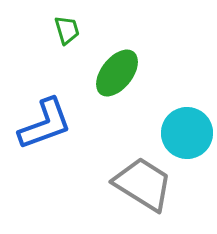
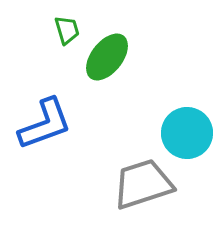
green ellipse: moved 10 px left, 16 px up
gray trapezoid: rotated 50 degrees counterclockwise
